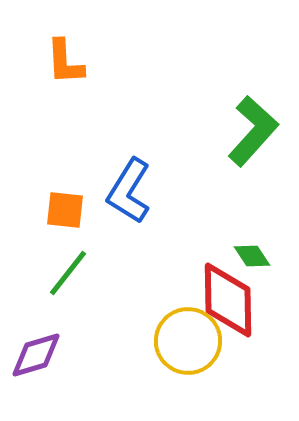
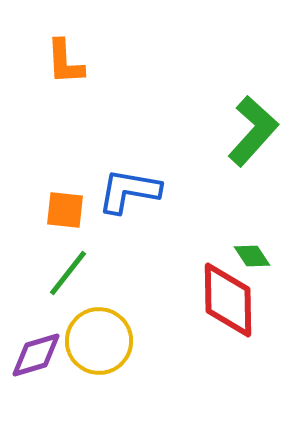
blue L-shape: rotated 68 degrees clockwise
yellow circle: moved 89 px left
